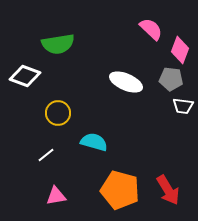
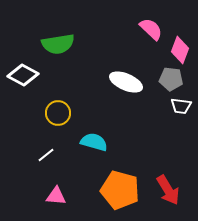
white diamond: moved 2 px left, 1 px up; rotated 8 degrees clockwise
white trapezoid: moved 2 px left
pink triangle: rotated 15 degrees clockwise
